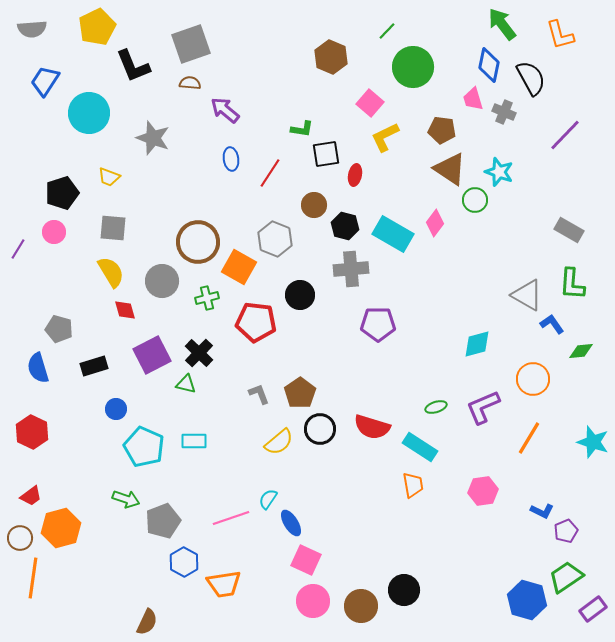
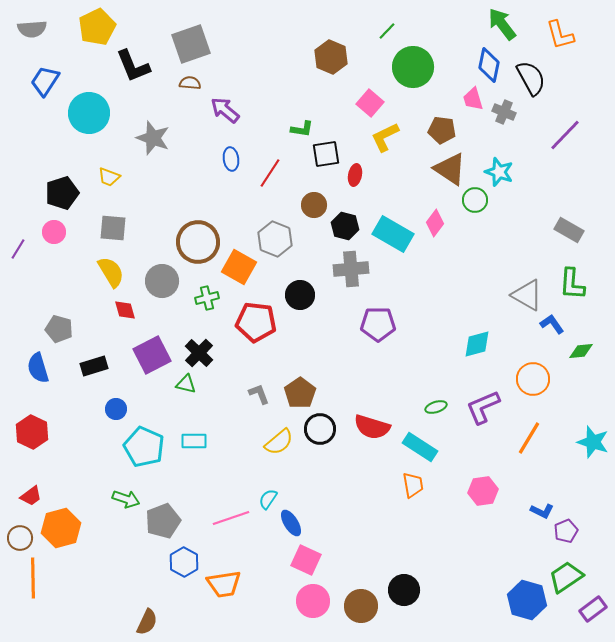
orange line at (33, 578): rotated 9 degrees counterclockwise
